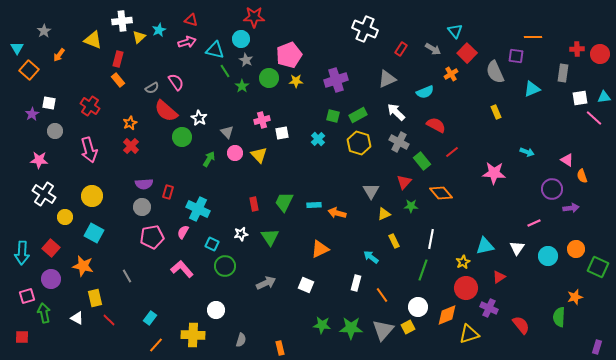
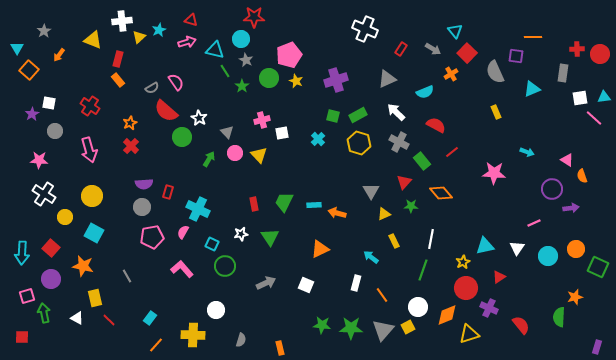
yellow star at (296, 81): rotated 24 degrees clockwise
